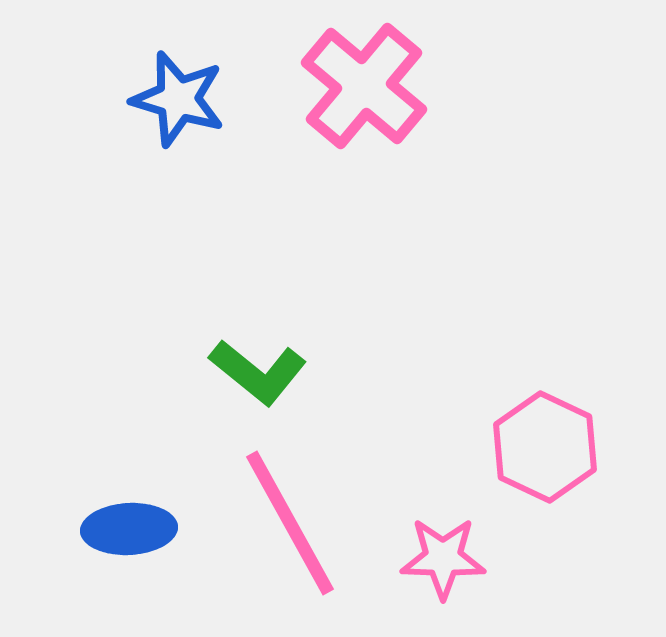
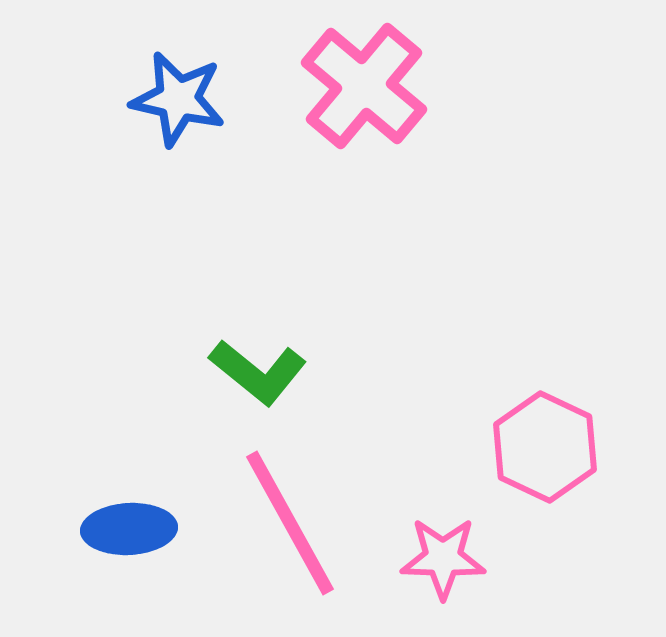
blue star: rotated 4 degrees counterclockwise
